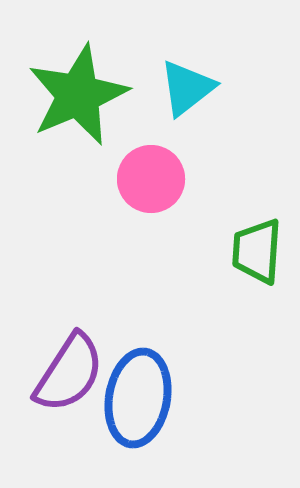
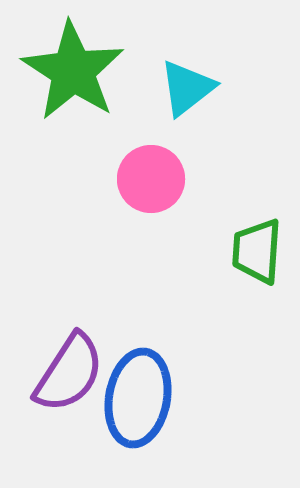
green star: moved 5 px left, 24 px up; rotated 16 degrees counterclockwise
